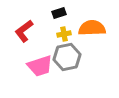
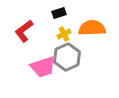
yellow cross: rotated 16 degrees counterclockwise
gray hexagon: rotated 12 degrees counterclockwise
pink trapezoid: moved 3 px right, 1 px down
